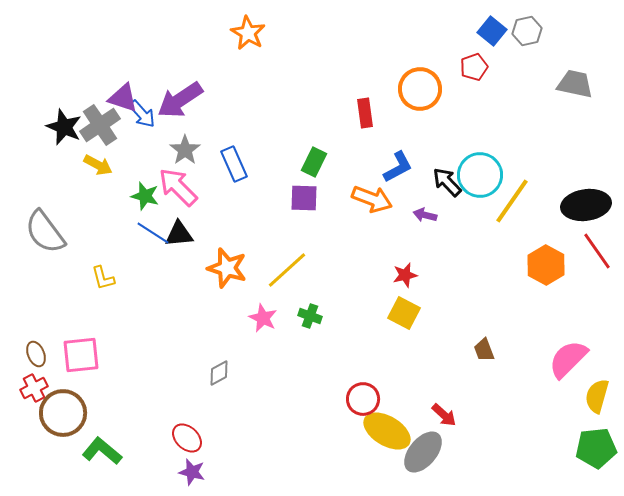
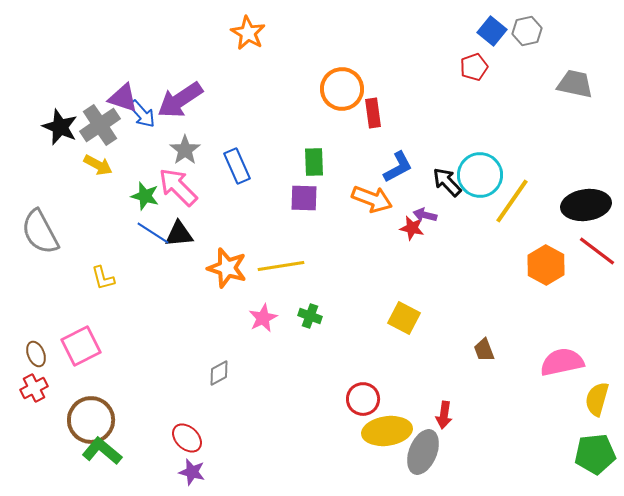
orange circle at (420, 89): moved 78 px left
red rectangle at (365, 113): moved 8 px right
black star at (64, 127): moved 4 px left
green rectangle at (314, 162): rotated 28 degrees counterclockwise
blue rectangle at (234, 164): moved 3 px right, 2 px down
gray semicircle at (45, 232): moved 5 px left; rotated 9 degrees clockwise
red line at (597, 251): rotated 18 degrees counterclockwise
yellow line at (287, 270): moved 6 px left, 4 px up; rotated 33 degrees clockwise
red star at (405, 275): moved 7 px right, 47 px up; rotated 25 degrees clockwise
yellow square at (404, 313): moved 5 px down
pink star at (263, 318): rotated 20 degrees clockwise
pink square at (81, 355): moved 9 px up; rotated 21 degrees counterclockwise
pink semicircle at (568, 359): moved 6 px left, 3 px down; rotated 33 degrees clockwise
yellow semicircle at (597, 396): moved 3 px down
brown circle at (63, 413): moved 28 px right, 7 px down
red arrow at (444, 415): rotated 56 degrees clockwise
yellow ellipse at (387, 431): rotated 39 degrees counterclockwise
green pentagon at (596, 448): moved 1 px left, 6 px down
gray ellipse at (423, 452): rotated 18 degrees counterclockwise
